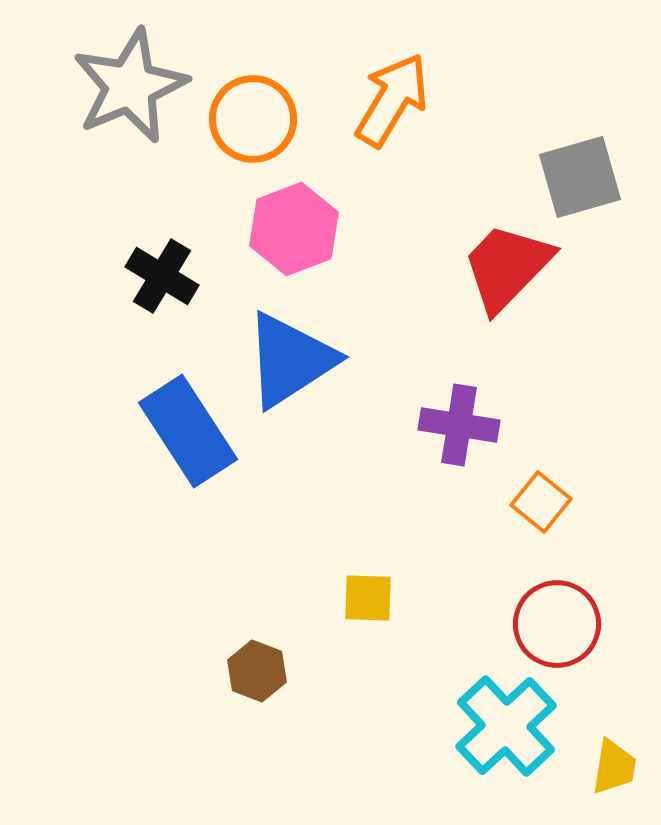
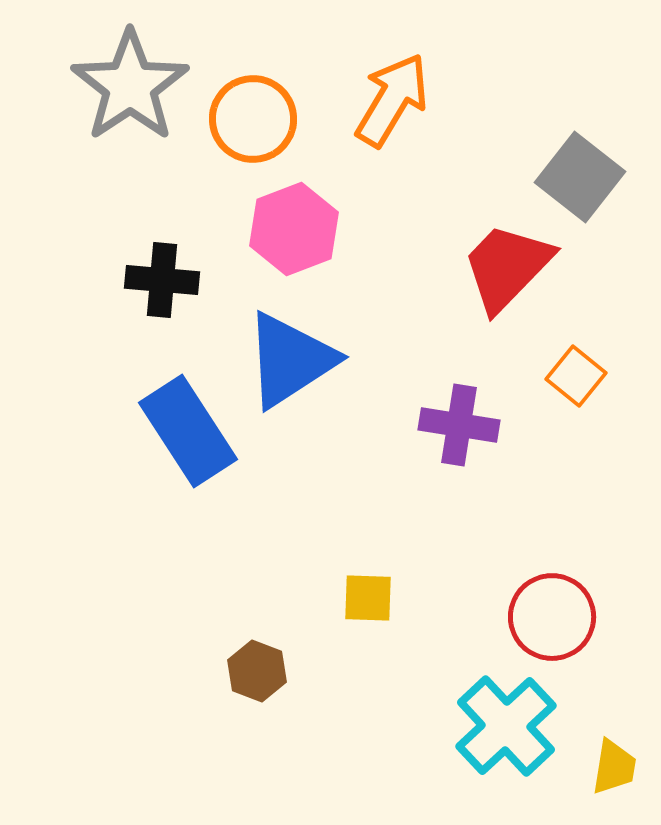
gray star: rotated 11 degrees counterclockwise
gray square: rotated 36 degrees counterclockwise
black cross: moved 4 px down; rotated 26 degrees counterclockwise
orange square: moved 35 px right, 126 px up
red circle: moved 5 px left, 7 px up
